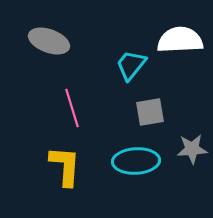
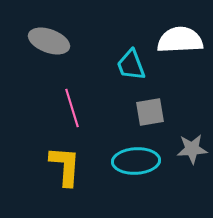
cyan trapezoid: rotated 60 degrees counterclockwise
